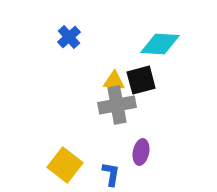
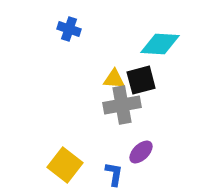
blue cross: moved 8 px up; rotated 30 degrees counterclockwise
yellow triangle: moved 2 px up
gray cross: moved 5 px right
purple ellipse: rotated 35 degrees clockwise
blue L-shape: moved 3 px right
